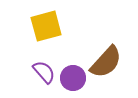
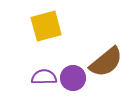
brown semicircle: rotated 9 degrees clockwise
purple semicircle: moved 5 px down; rotated 50 degrees counterclockwise
